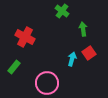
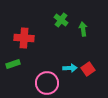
green cross: moved 1 px left, 9 px down
red cross: moved 1 px left, 1 px down; rotated 24 degrees counterclockwise
red square: moved 1 px left, 16 px down
cyan arrow: moved 2 px left, 9 px down; rotated 72 degrees clockwise
green rectangle: moved 1 px left, 3 px up; rotated 32 degrees clockwise
